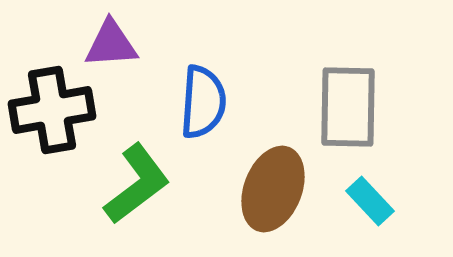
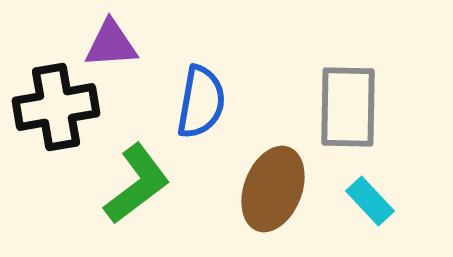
blue semicircle: moved 2 px left; rotated 6 degrees clockwise
black cross: moved 4 px right, 3 px up
